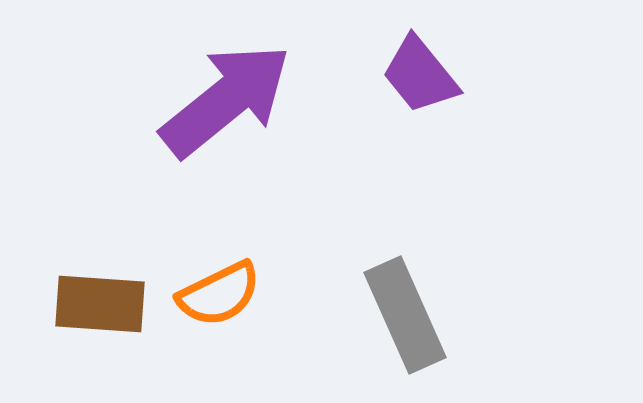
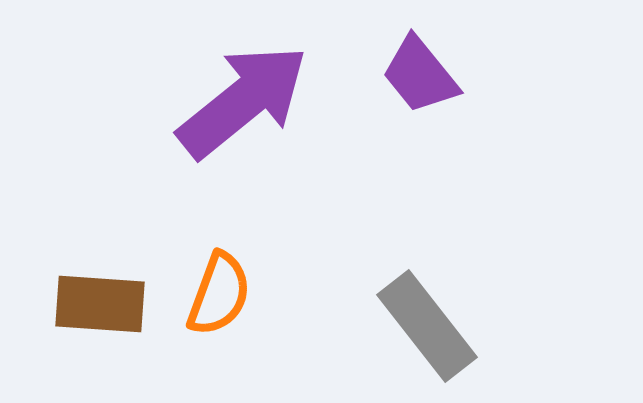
purple arrow: moved 17 px right, 1 px down
orange semicircle: rotated 44 degrees counterclockwise
gray rectangle: moved 22 px right, 11 px down; rotated 14 degrees counterclockwise
